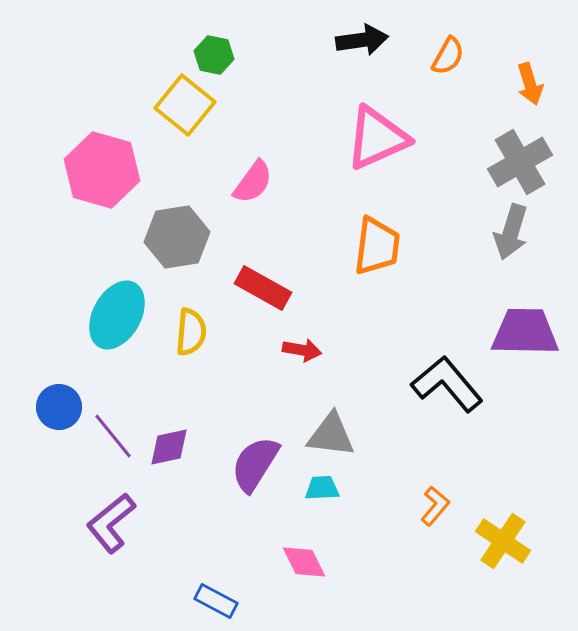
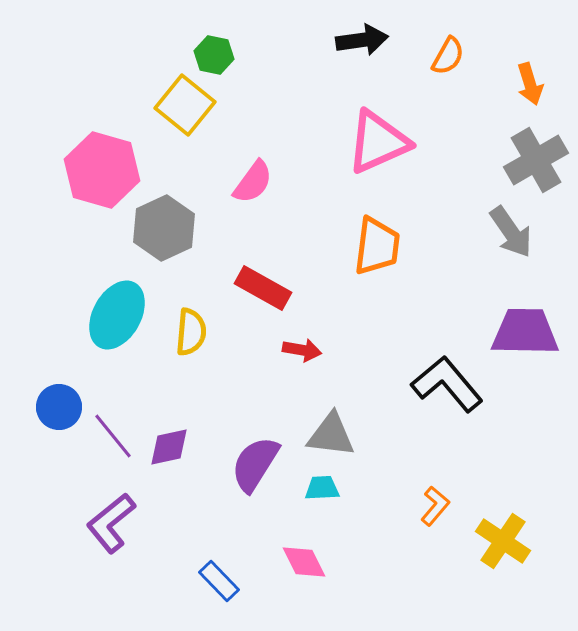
pink triangle: moved 1 px right, 4 px down
gray cross: moved 16 px right, 2 px up
gray arrow: rotated 52 degrees counterclockwise
gray hexagon: moved 13 px left, 9 px up; rotated 16 degrees counterclockwise
blue rectangle: moved 3 px right, 20 px up; rotated 18 degrees clockwise
